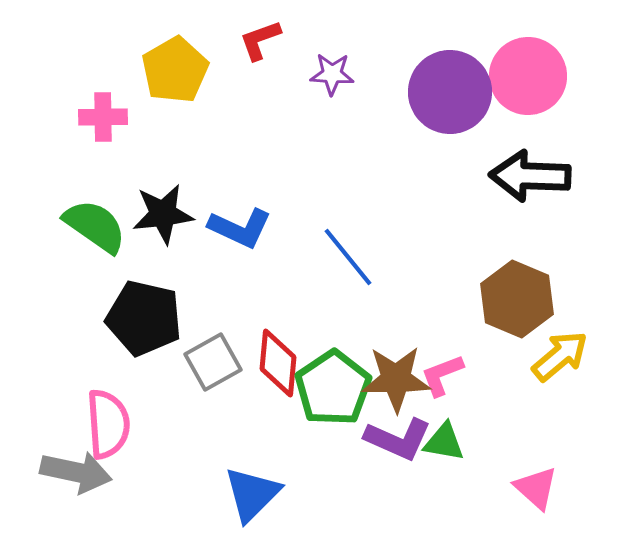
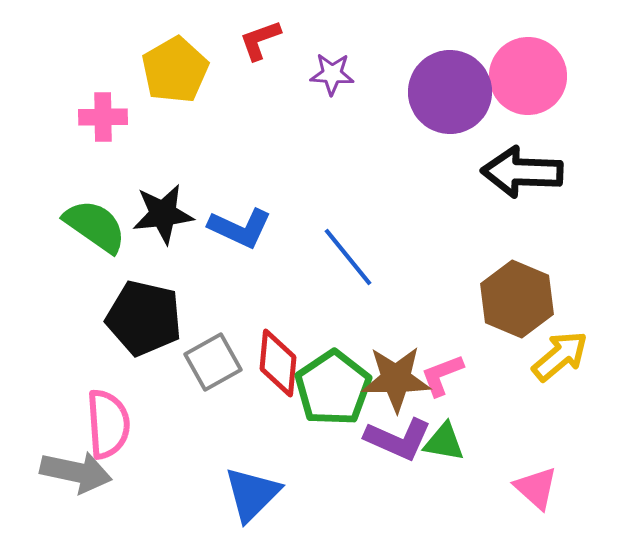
black arrow: moved 8 px left, 4 px up
